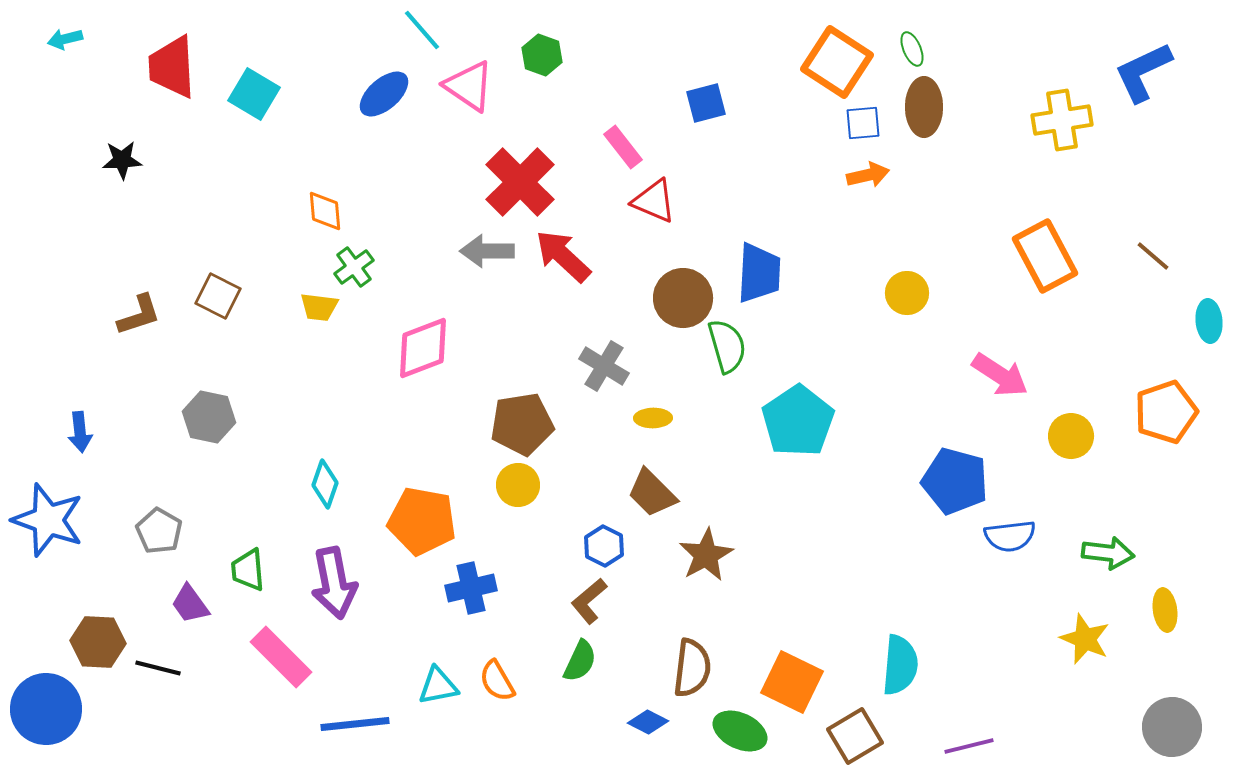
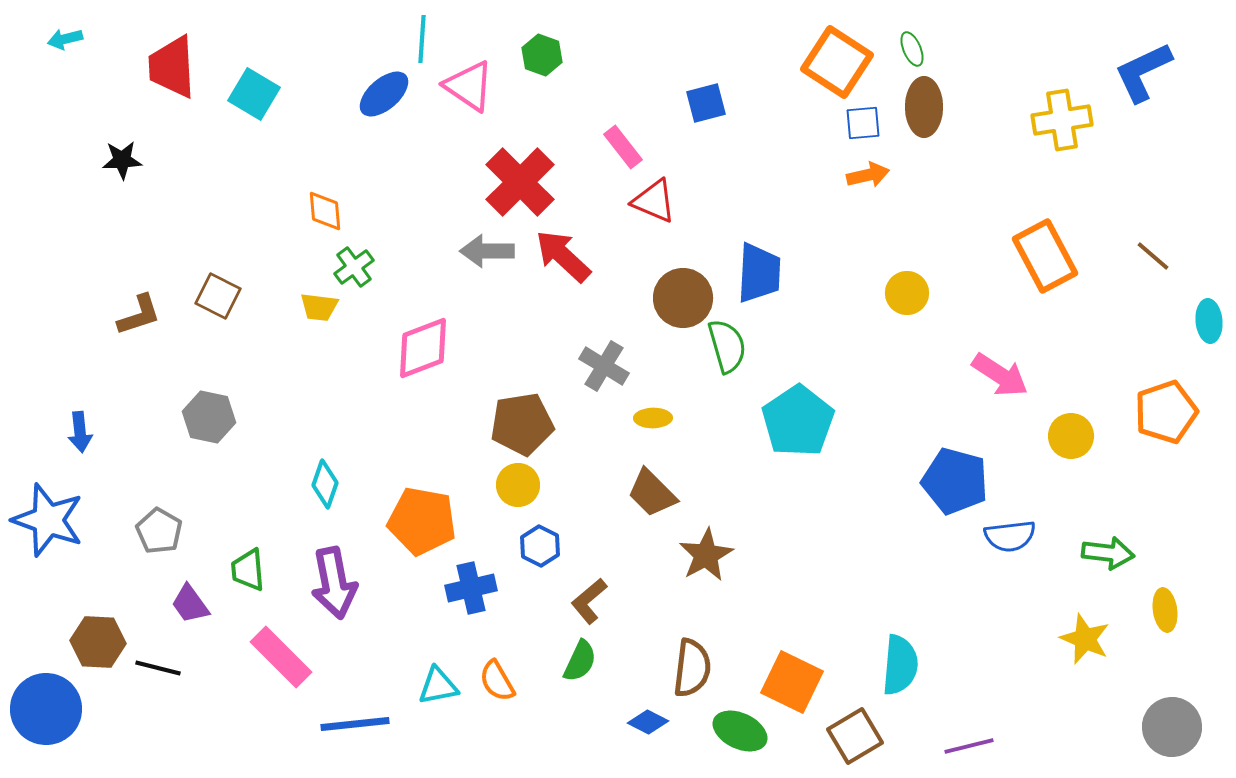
cyan line at (422, 30): moved 9 px down; rotated 45 degrees clockwise
blue hexagon at (604, 546): moved 64 px left
